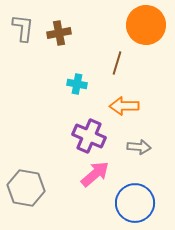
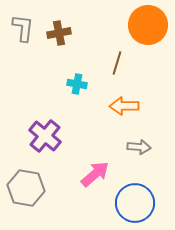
orange circle: moved 2 px right
purple cross: moved 44 px left; rotated 16 degrees clockwise
